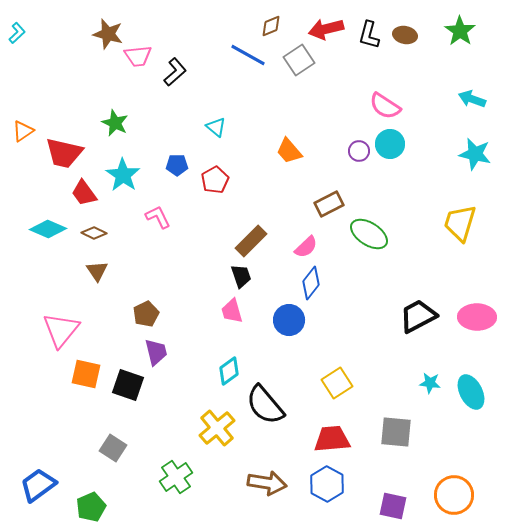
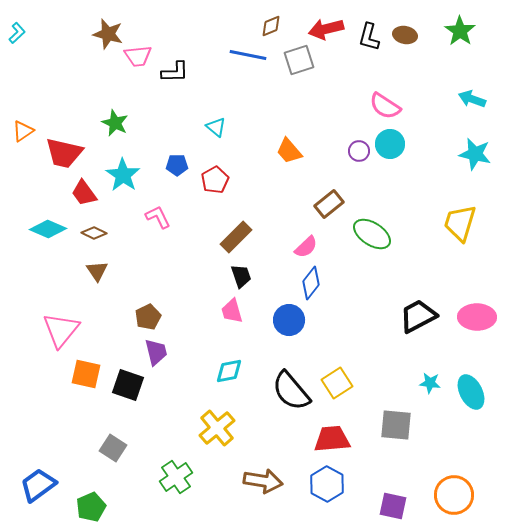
black L-shape at (369, 35): moved 2 px down
blue line at (248, 55): rotated 18 degrees counterclockwise
gray square at (299, 60): rotated 16 degrees clockwise
black L-shape at (175, 72): rotated 40 degrees clockwise
brown rectangle at (329, 204): rotated 12 degrees counterclockwise
green ellipse at (369, 234): moved 3 px right
brown rectangle at (251, 241): moved 15 px left, 4 px up
brown pentagon at (146, 314): moved 2 px right, 3 px down
cyan diamond at (229, 371): rotated 24 degrees clockwise
black semicircle at (265, 405): moved 26 px right, 14 px up
gray square at (396, 432): moved 7 px up
brown arrow at (267, 483): moved 4 px left, 2 px up
